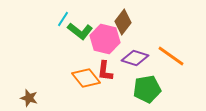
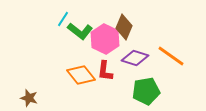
brown diamond: moved 1 px right, 5 px down; rotated 15 degrees counterclockwise
pink hexagon: rotated 12 degrees clockwise
orange diamond: moved 5 px left, 3 px up
green pentagon: moved 1 px left, 2 px down
